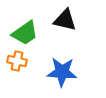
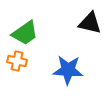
black triangle: moved 25 px right, 3 px down
blue star: moved 6 px right, 2 px up
